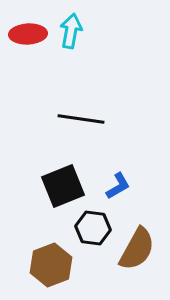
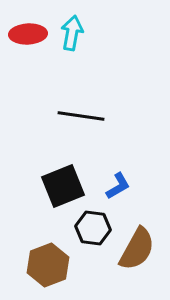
cyan arrow: moved 1 px right, 2 px down
black line: moved 3 px up
brown hexagon: moved 3 px left
